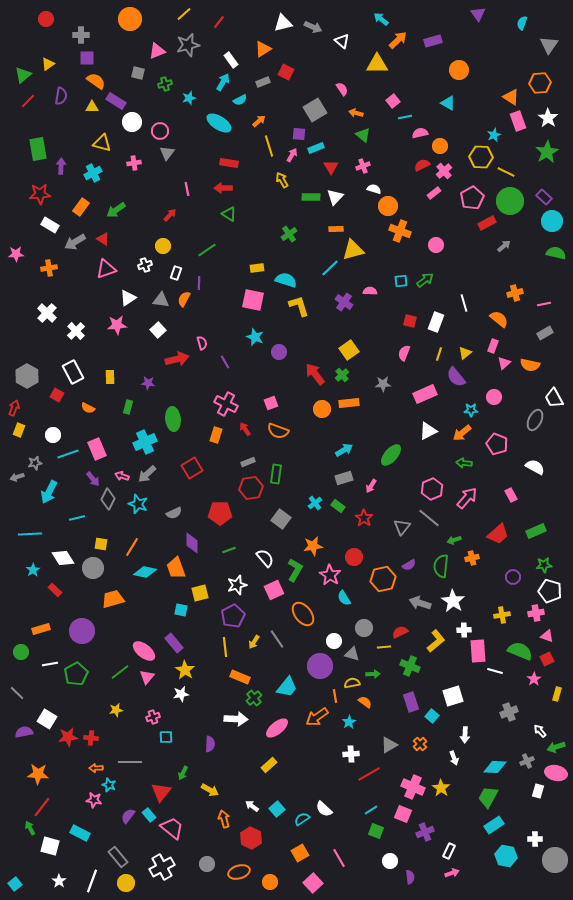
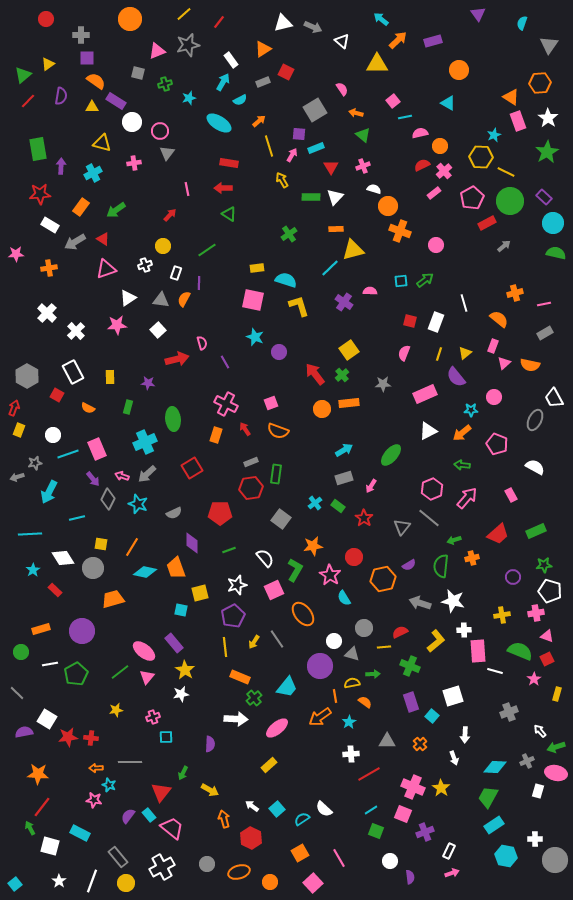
cyan circle at (552, 221): moved 1 px right, 2 px down
gray rectangle at (248, 462): moved 3 px right
green arrow at (464, 463): moved 2 px left, 2 px down
white star at (453, 601): rotated 20 degrees counterclockwise
orange arrow at (317, 717): moved 3 px right
gray triangle at (389, 745): moved 2 px left, 4 px up; rotated 30 degrees clockwise
